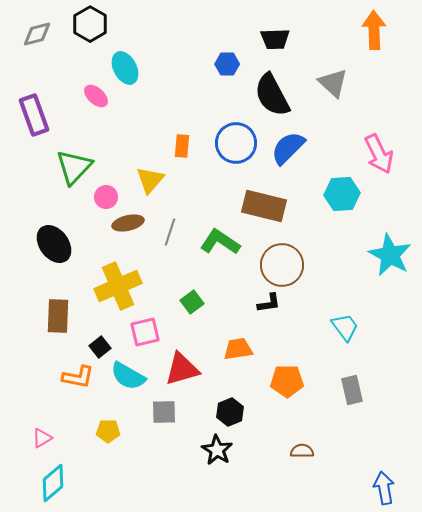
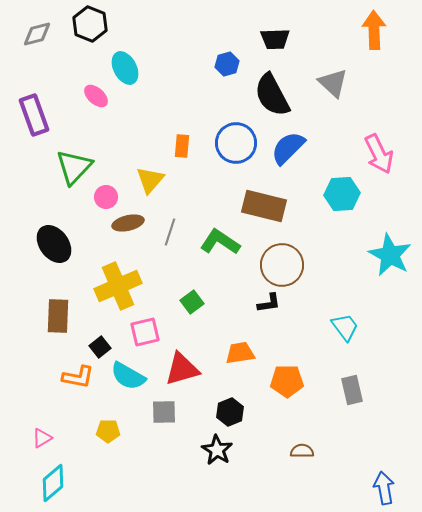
black hexagon at (90, 24): rotated 8 degrees counterclockwise
blue hexagon at (227, 64): rotated 15 degrees counterclockwise
orange trapezoid at (238, 349): moved 2 px right, 4 px down
